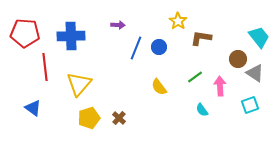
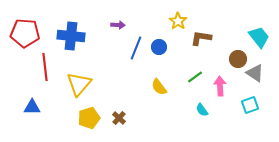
blue cross: rotated 8 degrees clockwise
blue triangle: moved 1 px left, 1 px up; rotated 36 degrees counterclockwise
